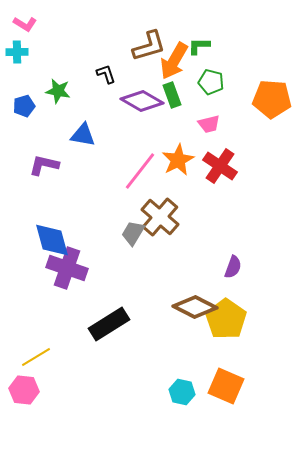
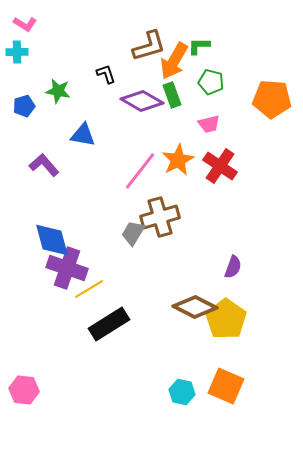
purple L-shape: rotated 36 degrees clockwise
brown cross: rotated 33 degrees clockwise
yellow line: moved 53 px right, 68 px up
